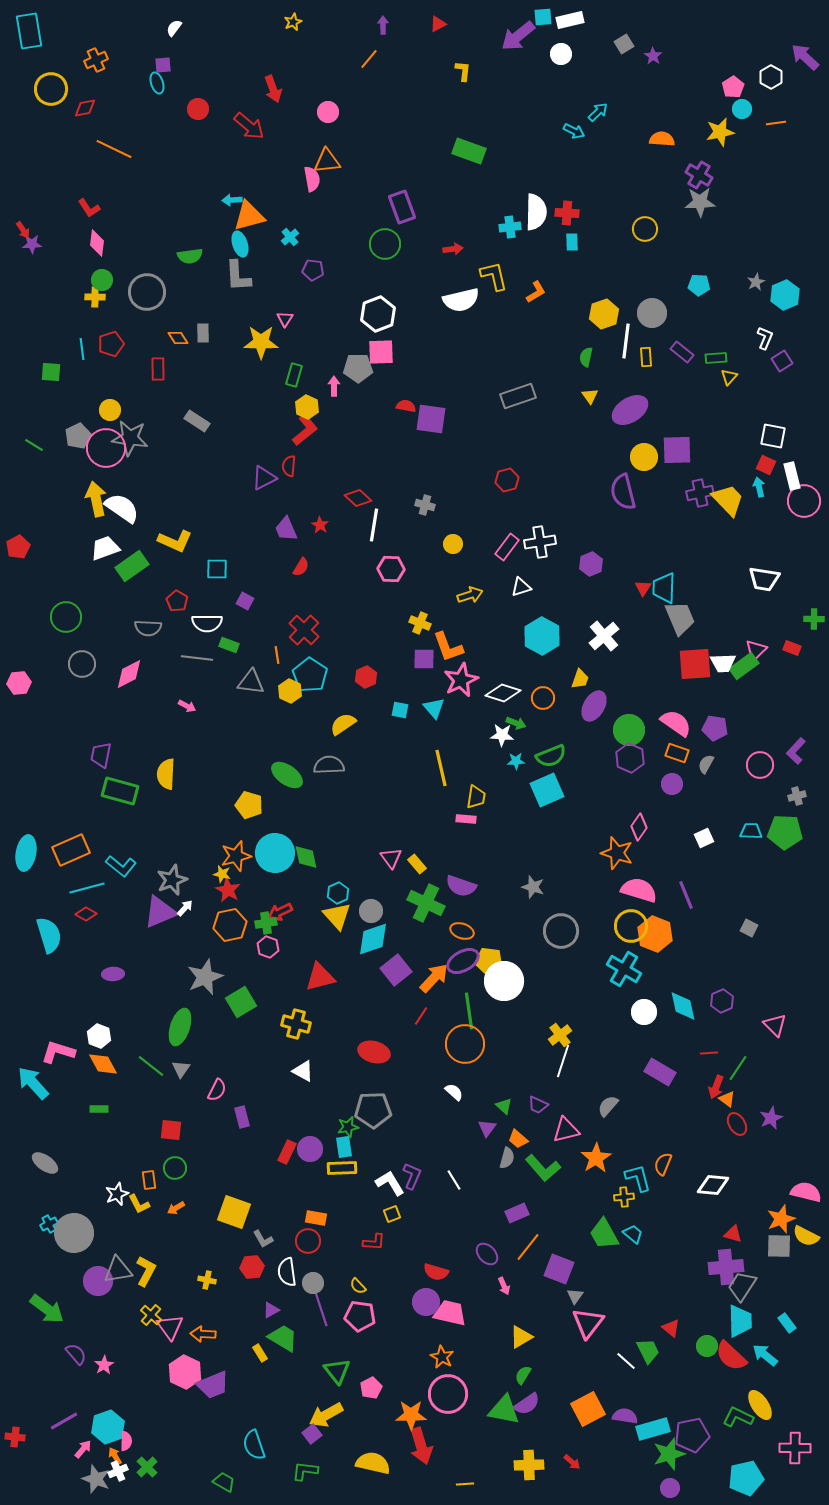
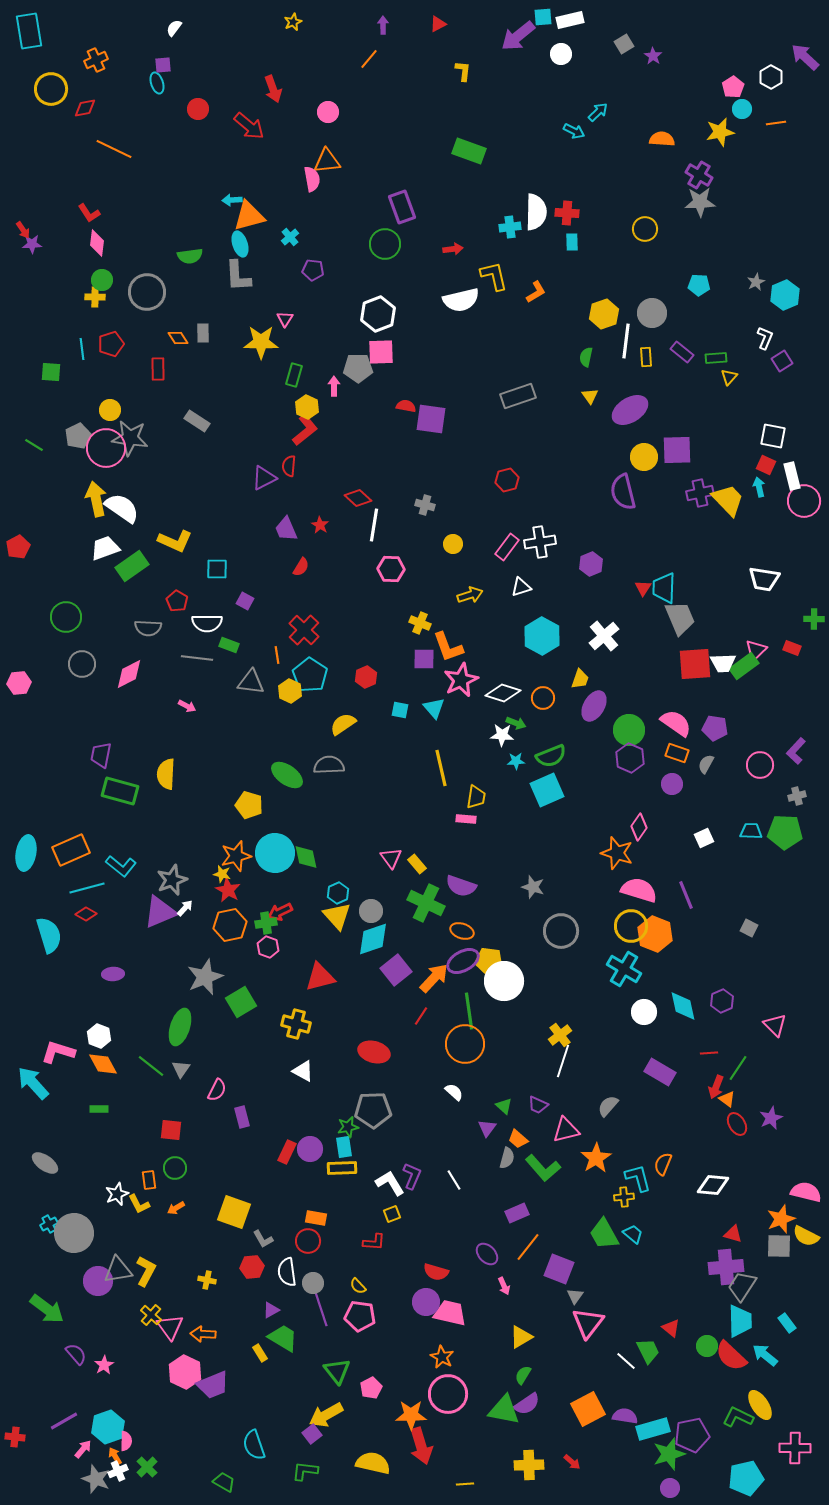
red L-shape at (89, 208): moved 5 px down
